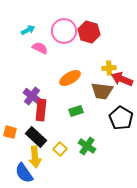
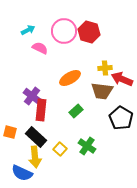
yellow cross: moved 4 px left
green rectangle: rotated 24 degrees counterclockwise
blue semicircle: moved 2 px left; rotated 30 degrees counterclockwise
